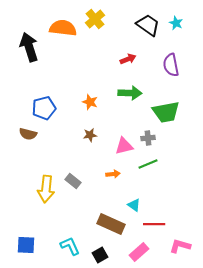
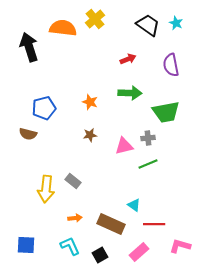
orange arrow: moved 38 px left, 44 px down
